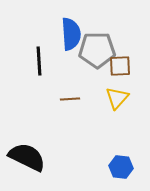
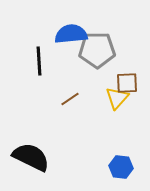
blue semicircle: rotated 92 degrees counterclockwise
brown square: moved 7 px right, 17 px down
brown line: rotated 30 degrees counterclockwise
black semicircle: moved 4 px right
